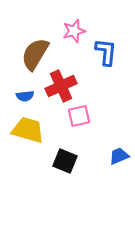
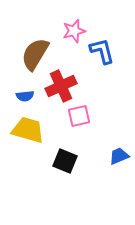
blue L-shape: moved 4 px left, 1 px up; rotated 20 degrees counterclockwise
